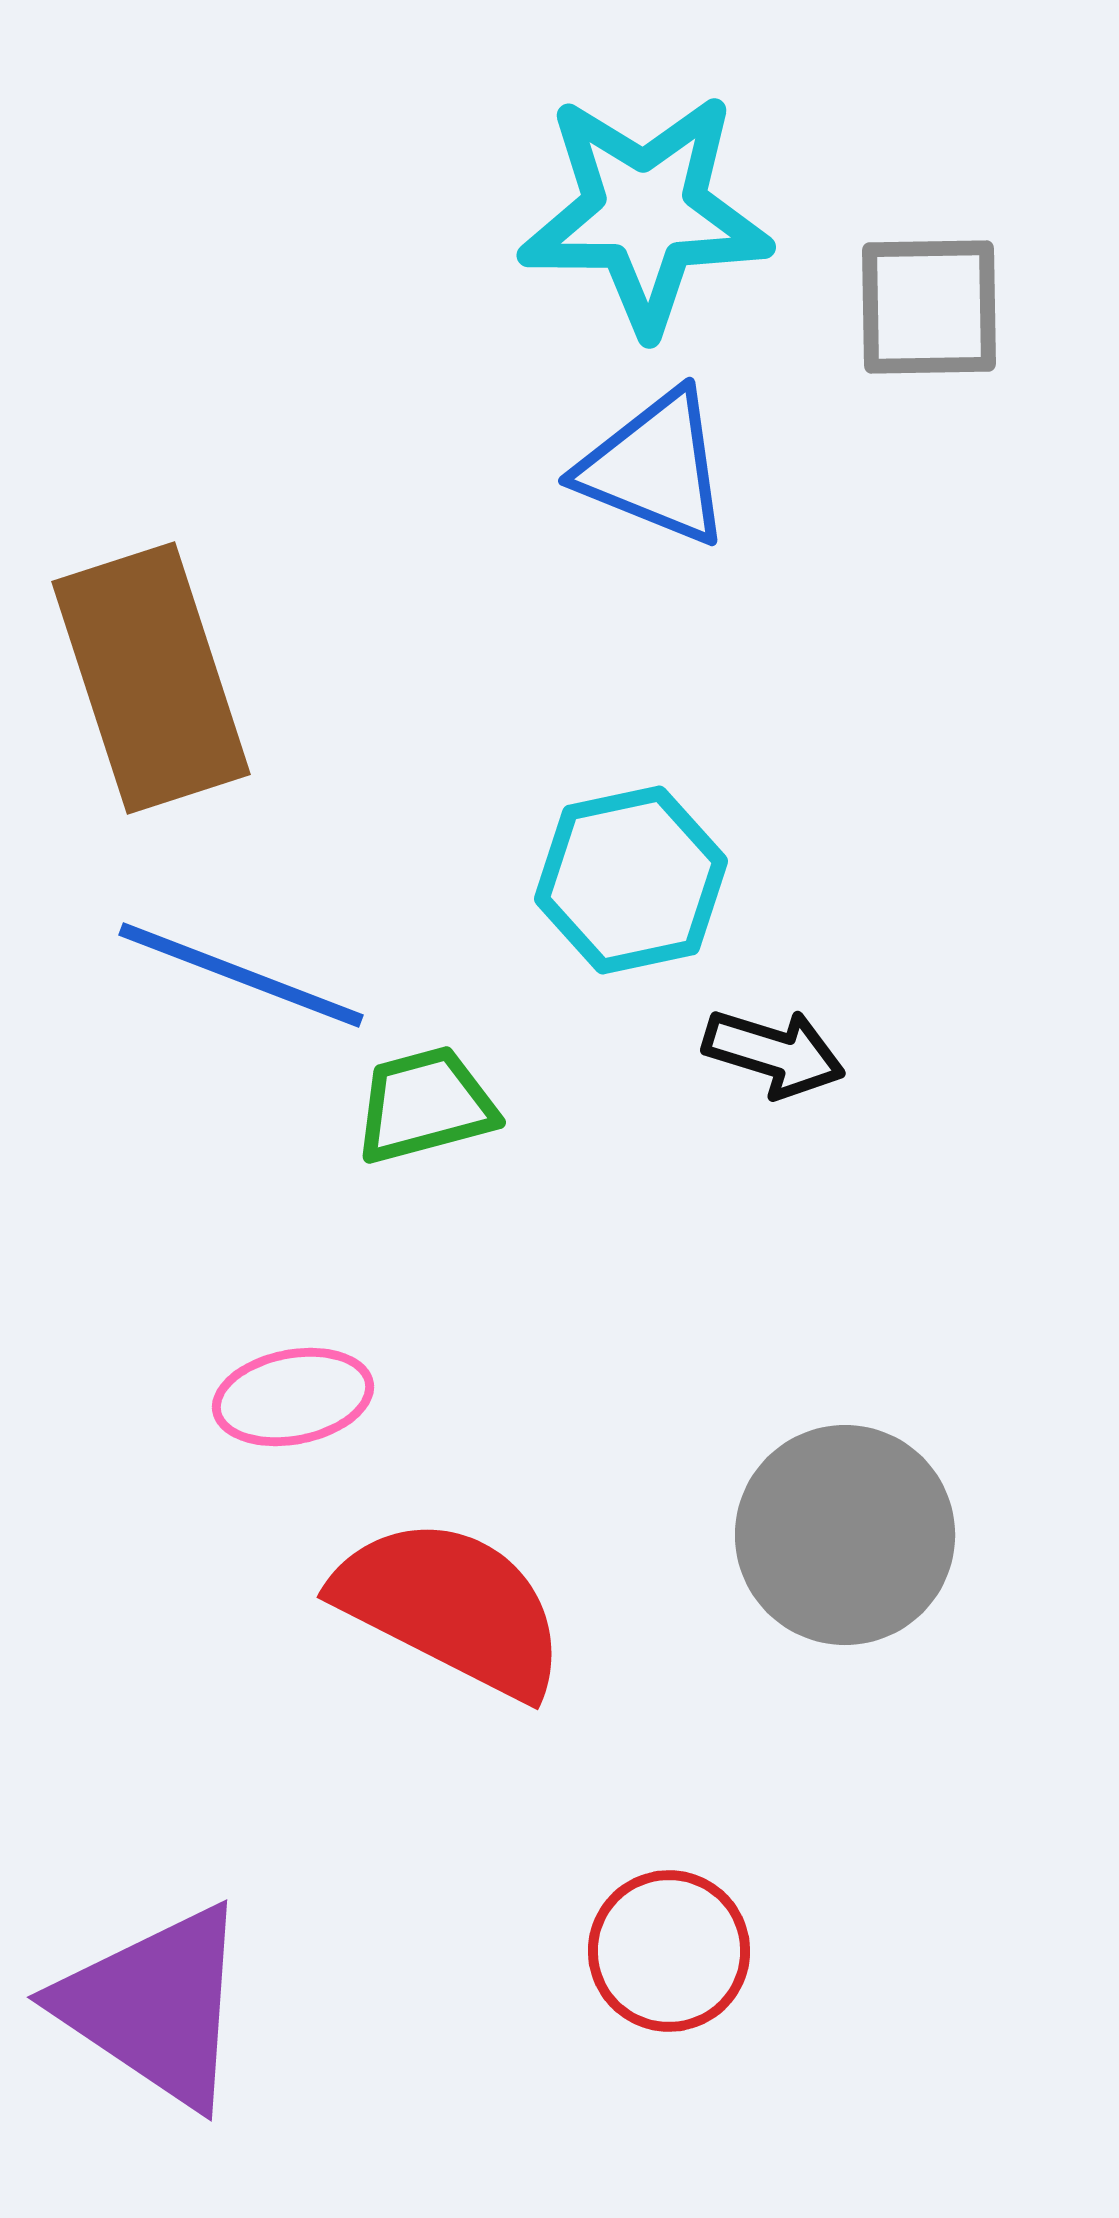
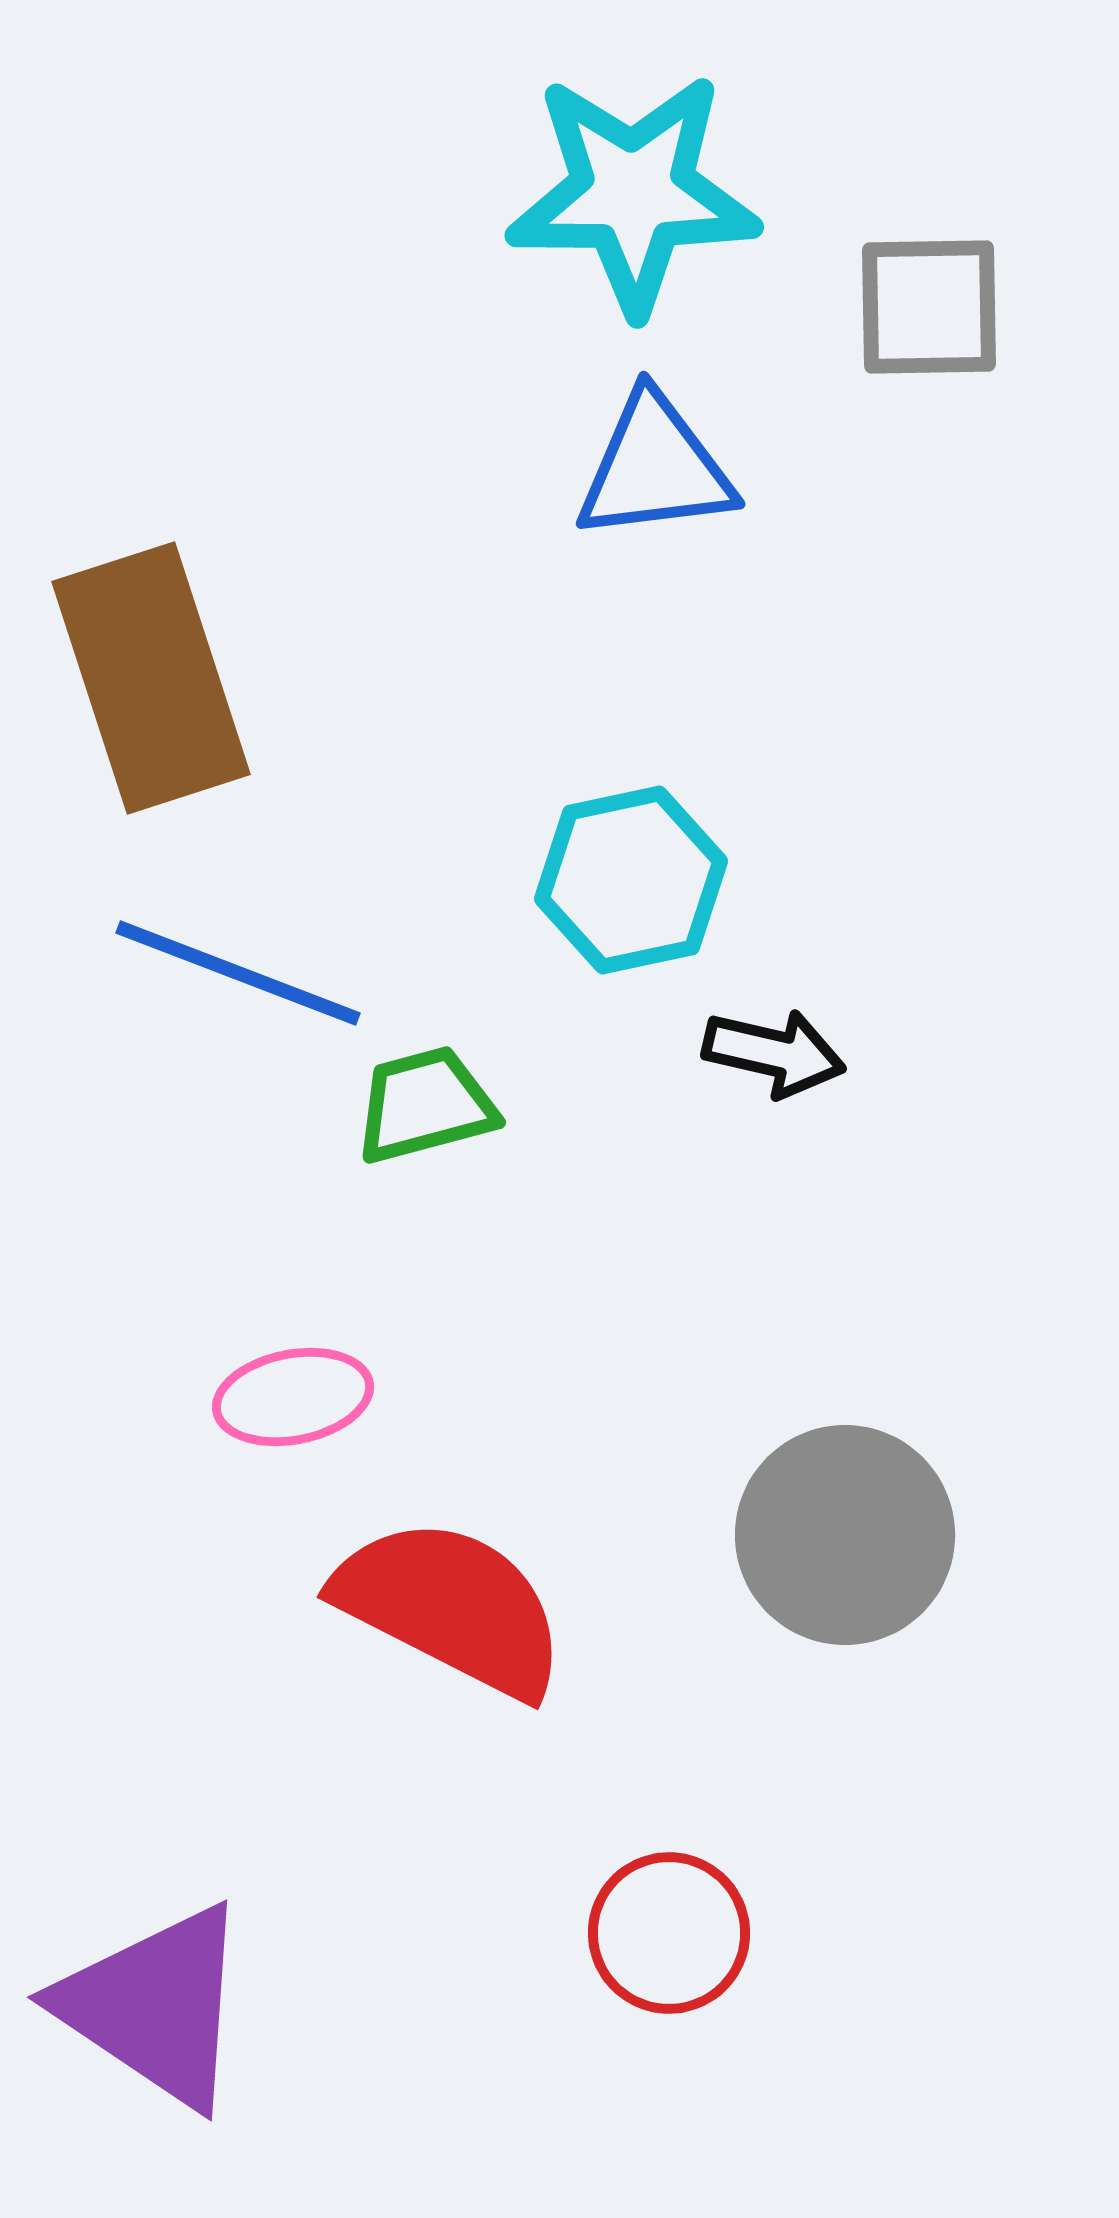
cyan star: moved 12 px left, 20 px up
blue triangle: rotated 29 degrees counterclockwise
blue line: moved 3 px left, 2 px up
black arrow: rotated 4 degrees counterclockwise
red circle: moved 18 px up
